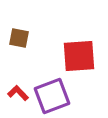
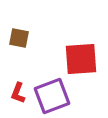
red square: moved 2 px right, 3 px down
red L-shape: rotated 115 degrees counterclockwise
